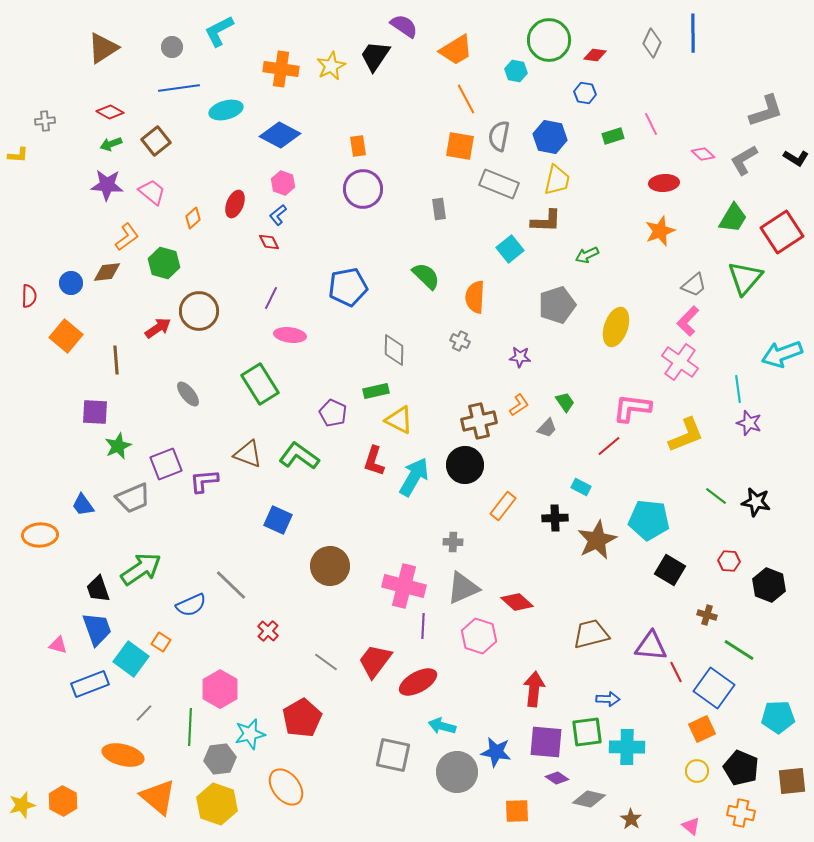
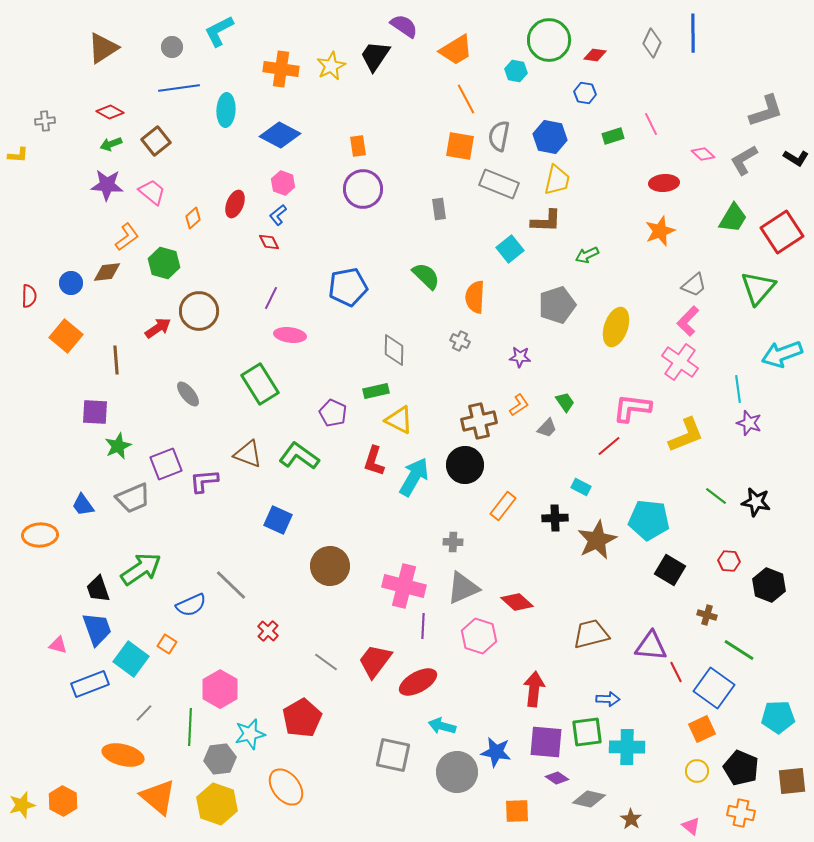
cyan ellipse at (226, 110): rotated 72 degrees counterclockwise
green triangle at (745, 278): moved 13 px right, 10 px down
orange square at (161, 642): moved 6 px right, 2 px down
